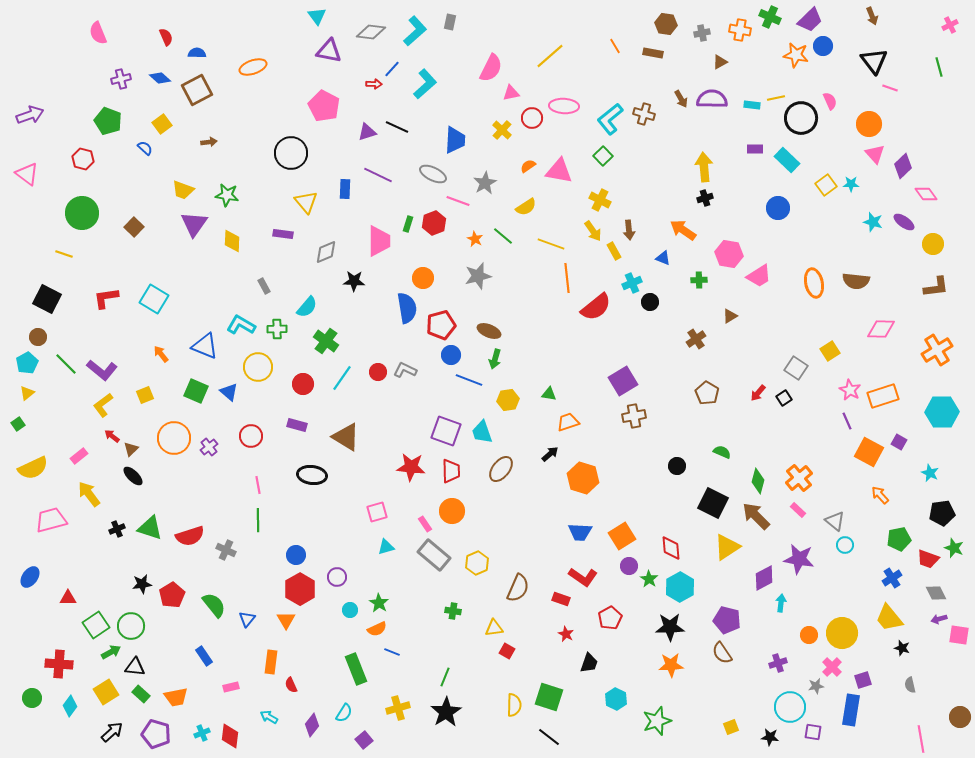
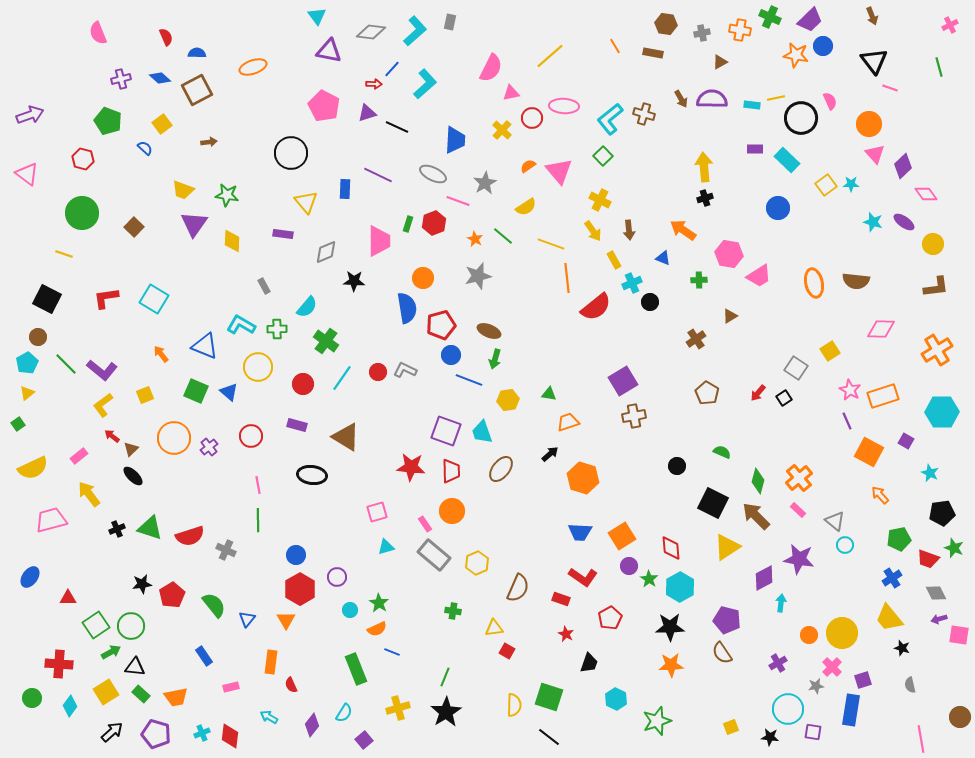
purple triangle at (367, 132): moved 19 px up
pink triangle at (559, 171): rotated 40 degrees clockwise
yellow rectangle at (614, 251): moved 9 px down
purple square at (899, 442): moved 7 px right, 1 px up
purple cross at (778, 663): rotated 12 degrees counterclockwise
cyan circle at (790, 707): moved 2 px left, 2 px down
